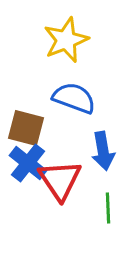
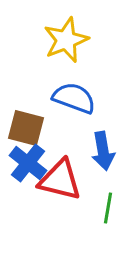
red triangle: rotated 42 degrees counterclockwise
green line: rotated 12 degrees clockwise
